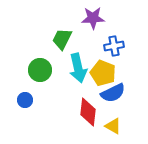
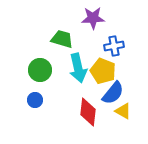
green trapezoid: rotated 80 degrees clockwise
yellow pentagon: moved 2 px up
blue semicircle: rotated 25 degrees counterclockwise
blue circle: moved 10 px right
yellow triangle: moved 10 px right, 15 px up
